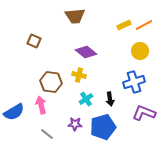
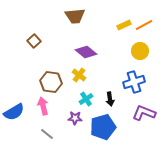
brown square: rotated 24 degrees clockwise
yellow cross: rotated 24 degrees clockwise
pink arrow: moved 2 px right, 1 px down
purple star: moved 6 px up
